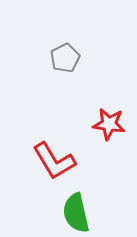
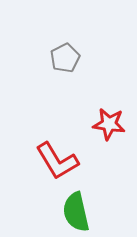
red L-shape: moved 3 px right
green semicircle: moved 1 px up
